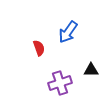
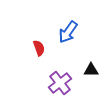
purple cross: rotated 20 degrees counterclockwise
